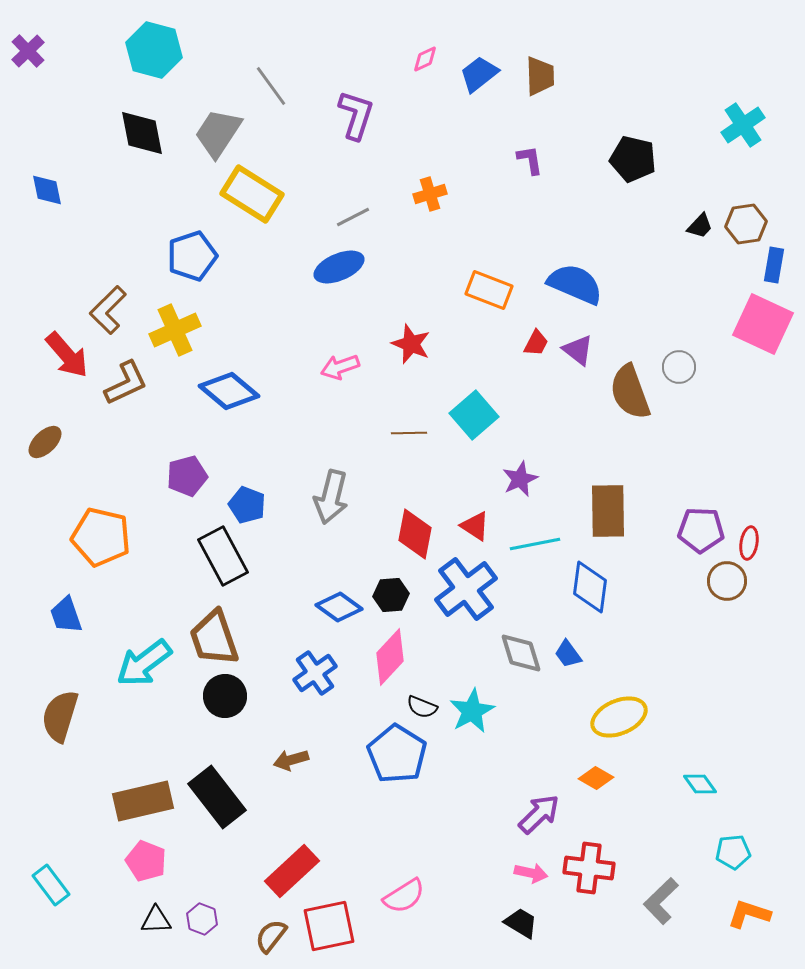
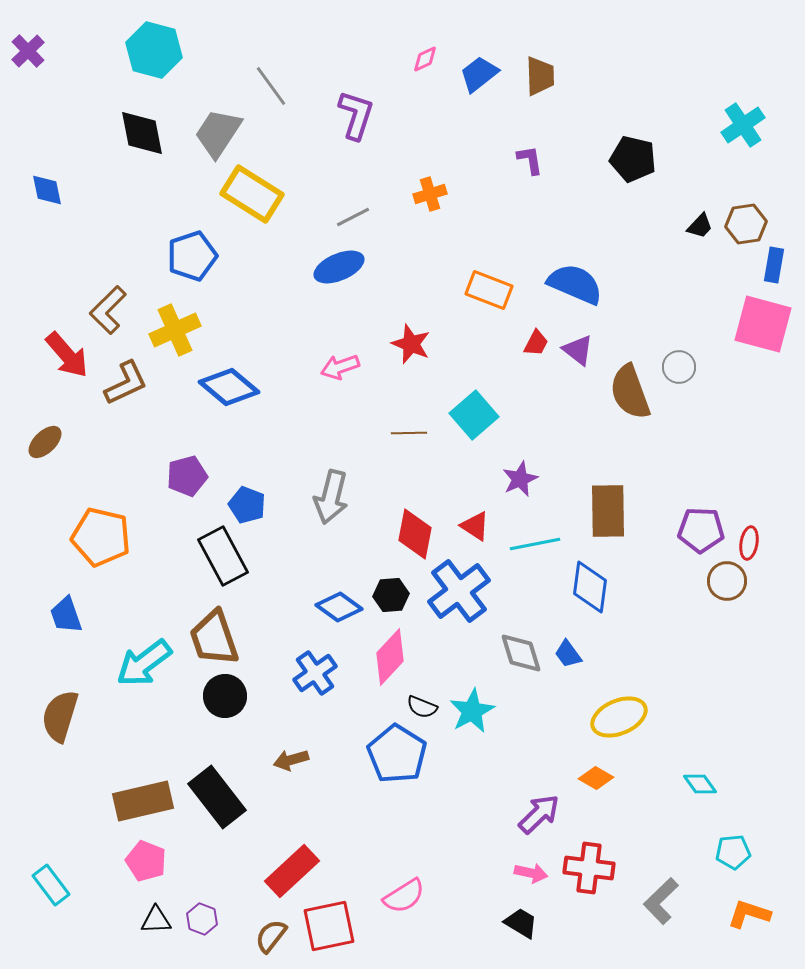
pink square at (763, 324): rotated 10 degrees counterclockwise
blue diamond at (229, 391): moved 4 px up
blue cross at (466, 589): moved 7 px left, 2 px down
